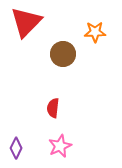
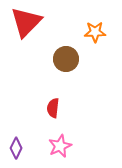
brown circle: moved 3 px right, 5 px down
